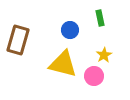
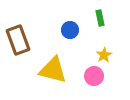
brown rectangle: rotated 36 degrees counterclockwise
yellow triangle: moved 10 px left, 6 px down
